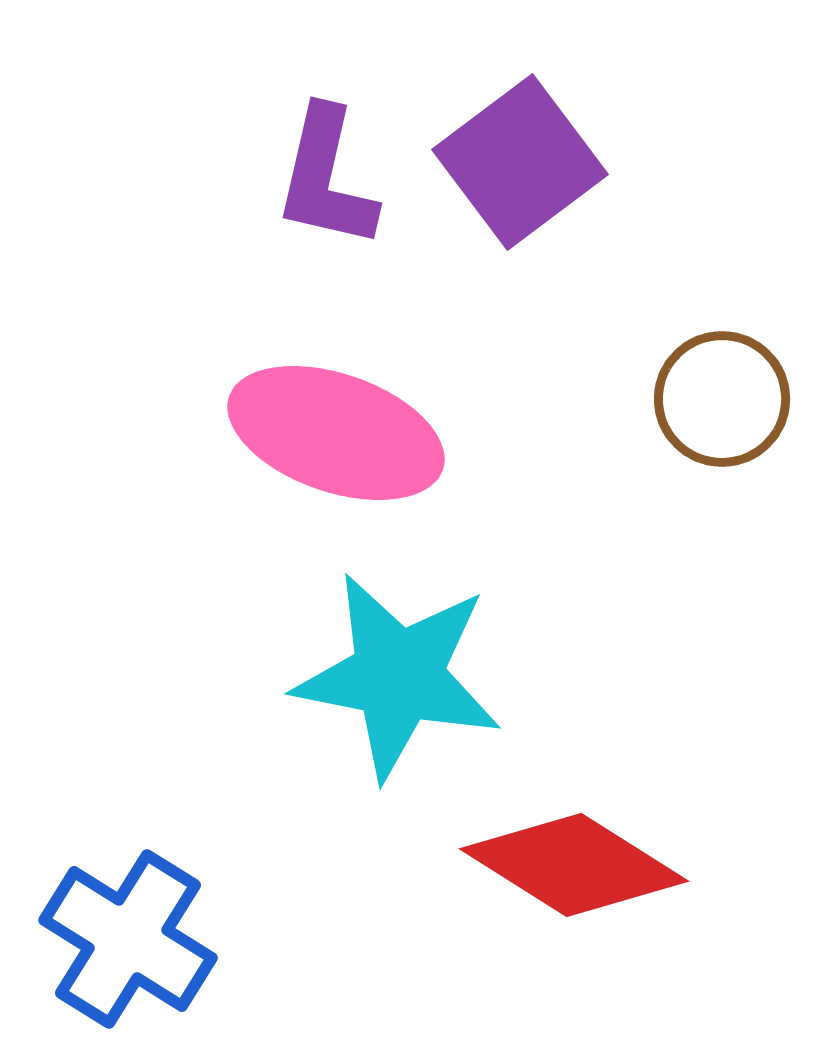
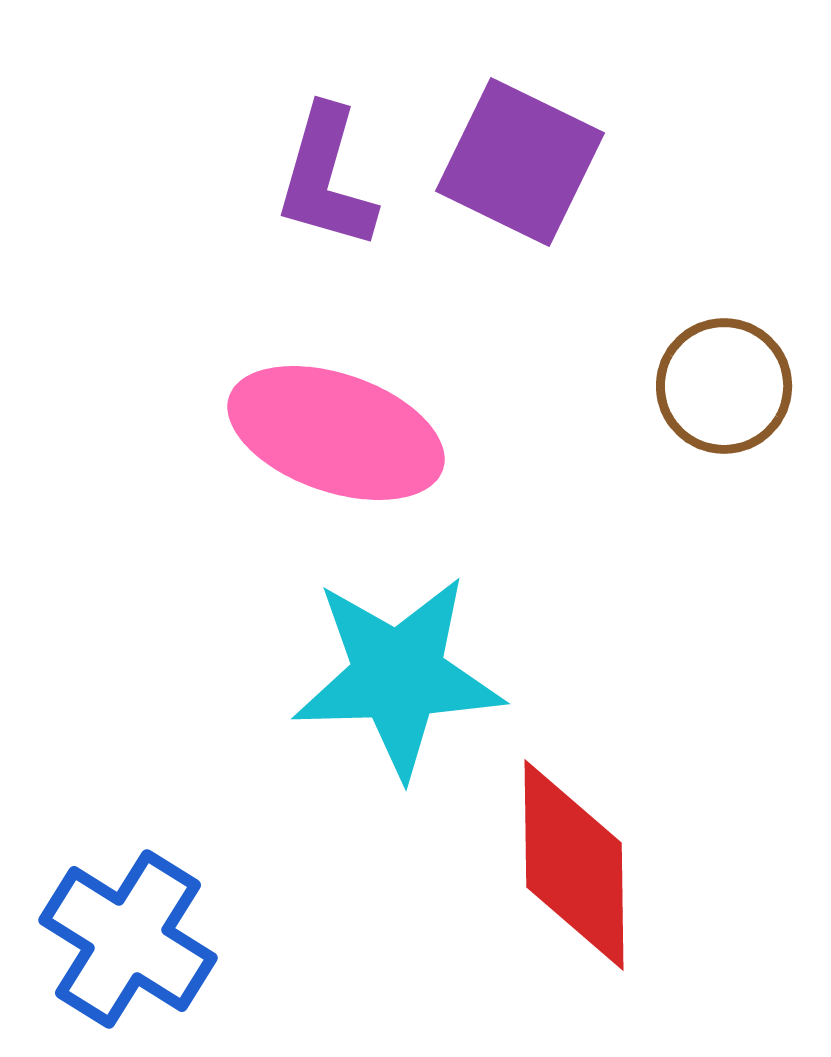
purple square: rotated 27 degrees counterclockwise
purple L-shape: rotated 3 degrees clockwise
brown circle: moved 2 px right, 13 px up
cyan star: rotated 13 degrees counterclockwise
red diamond: rotated 57 degrees clockwise
